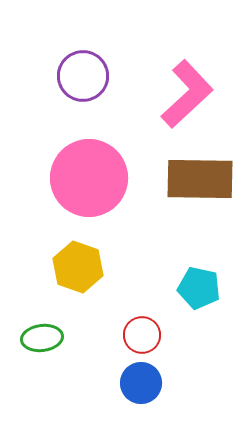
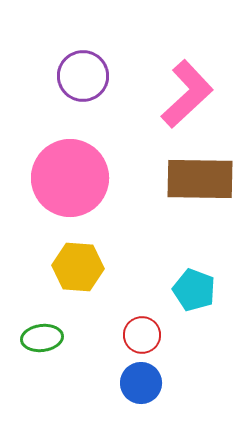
pink circle: moved 19 px left
yellow hexagon: rotated 15 degrees counterclockwise
cyan pentagon: moved 5 px left, 2 px down; rotated 9 degrees clockwise
